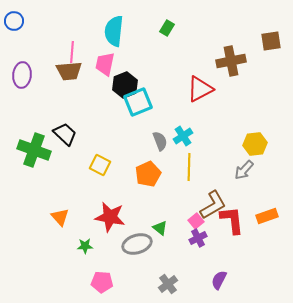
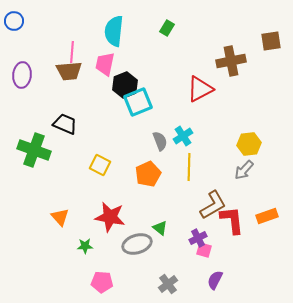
black trapezoid: moved 10 px up; rotated 20 degrees counterclockwise
yellow hexagon: moved 6 px left
pink square: moved 8 px right, 29 px down; rotated 35 degrees counterclockwise
purple semicircle: moved 4 px left
